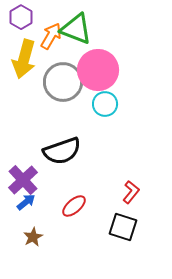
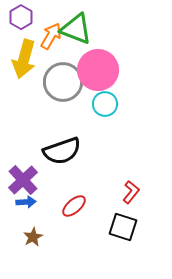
blue arrow: rotated 36 degrees clockwise
